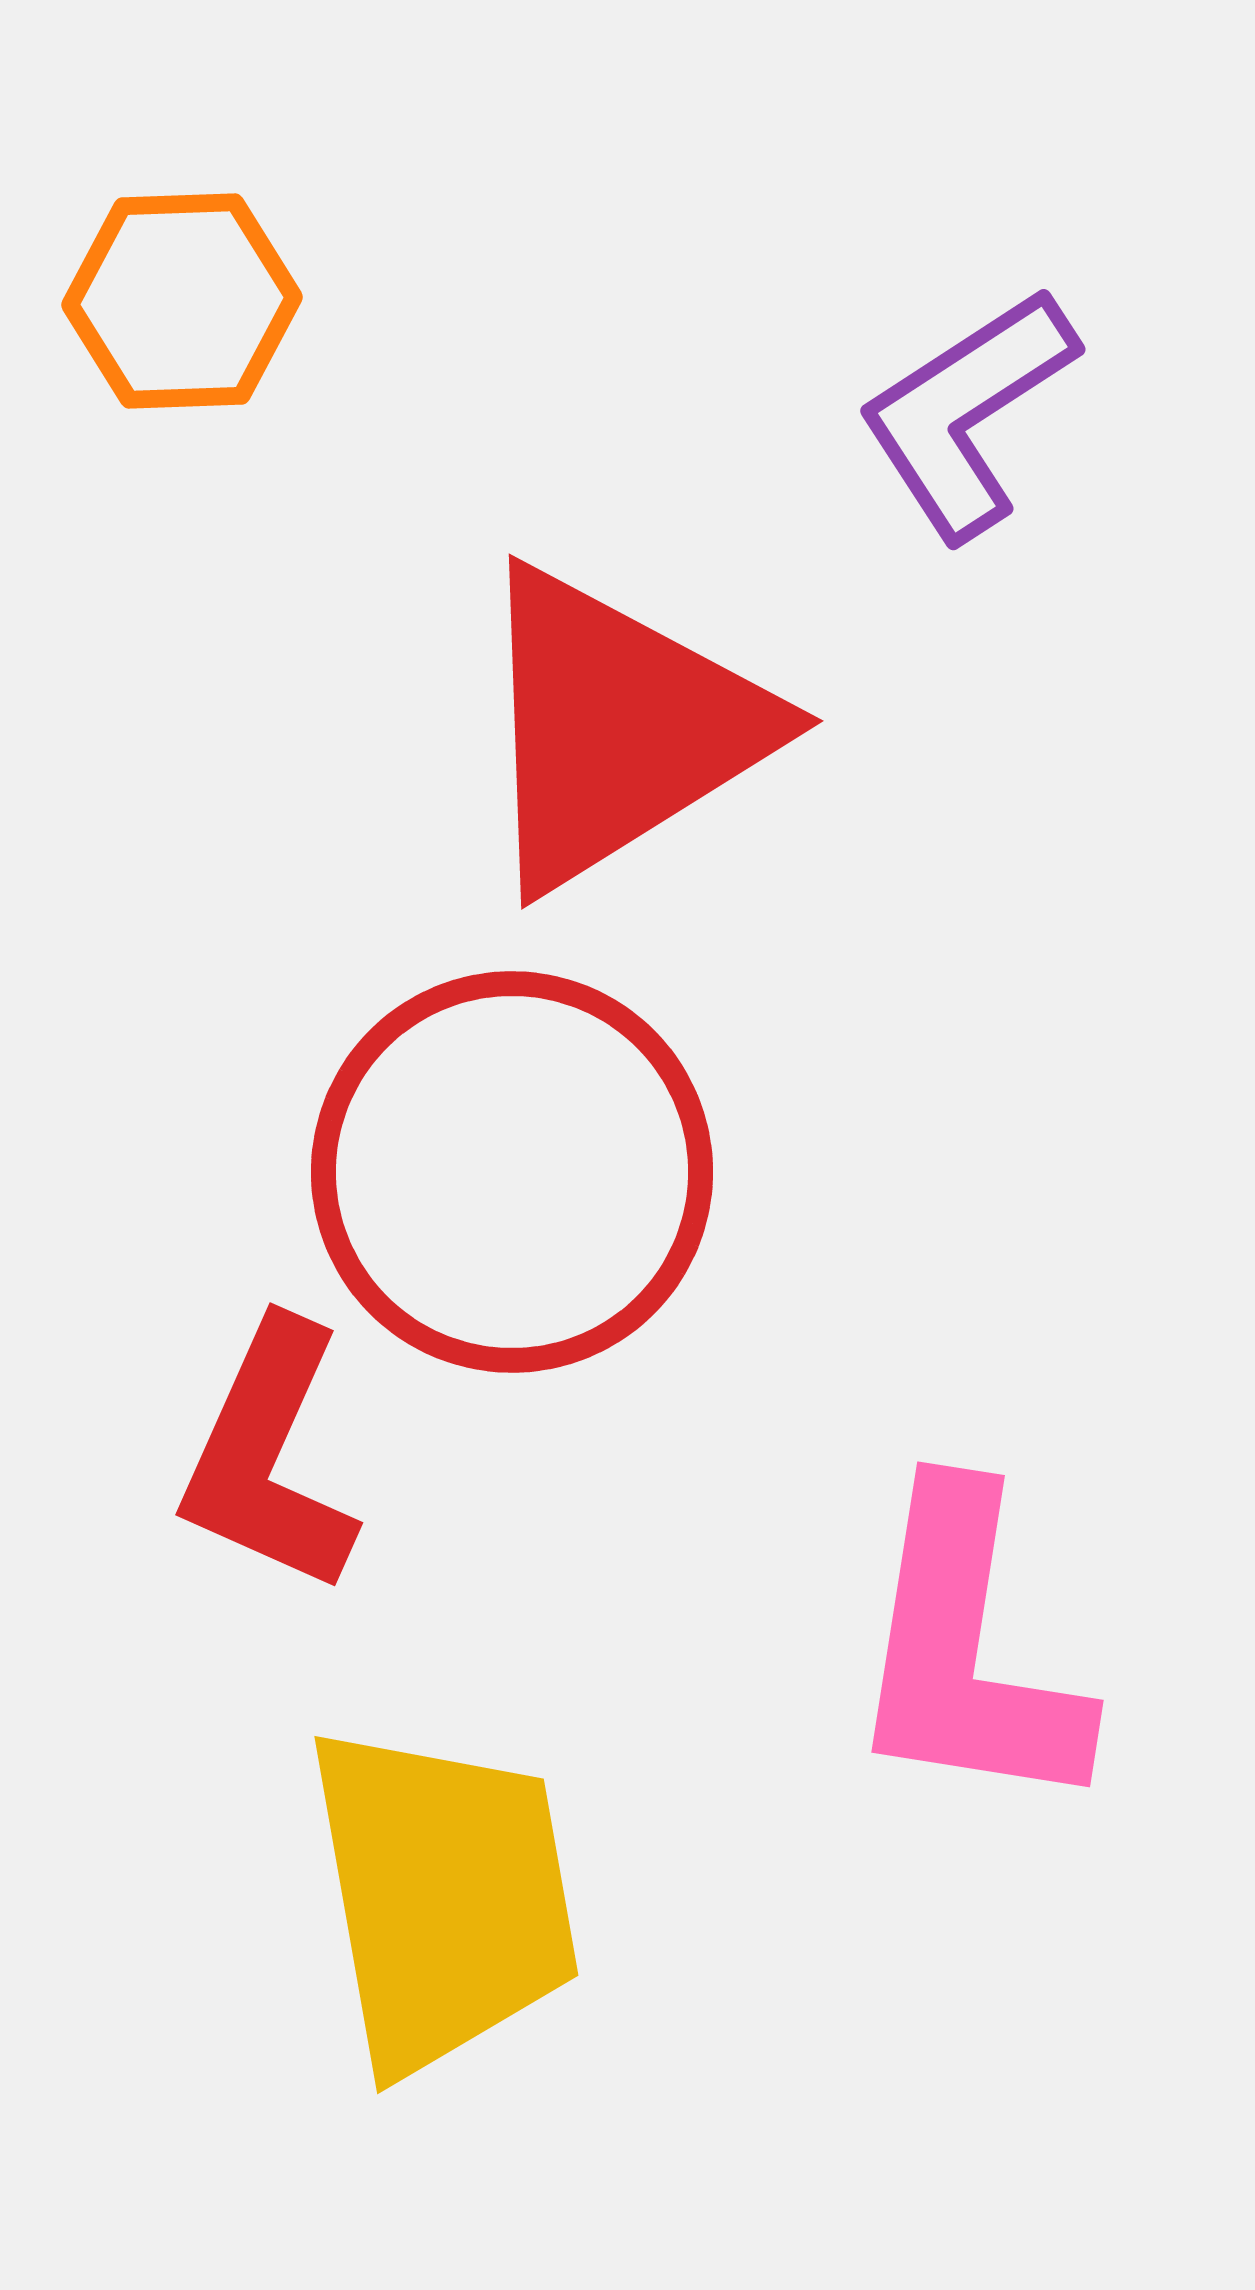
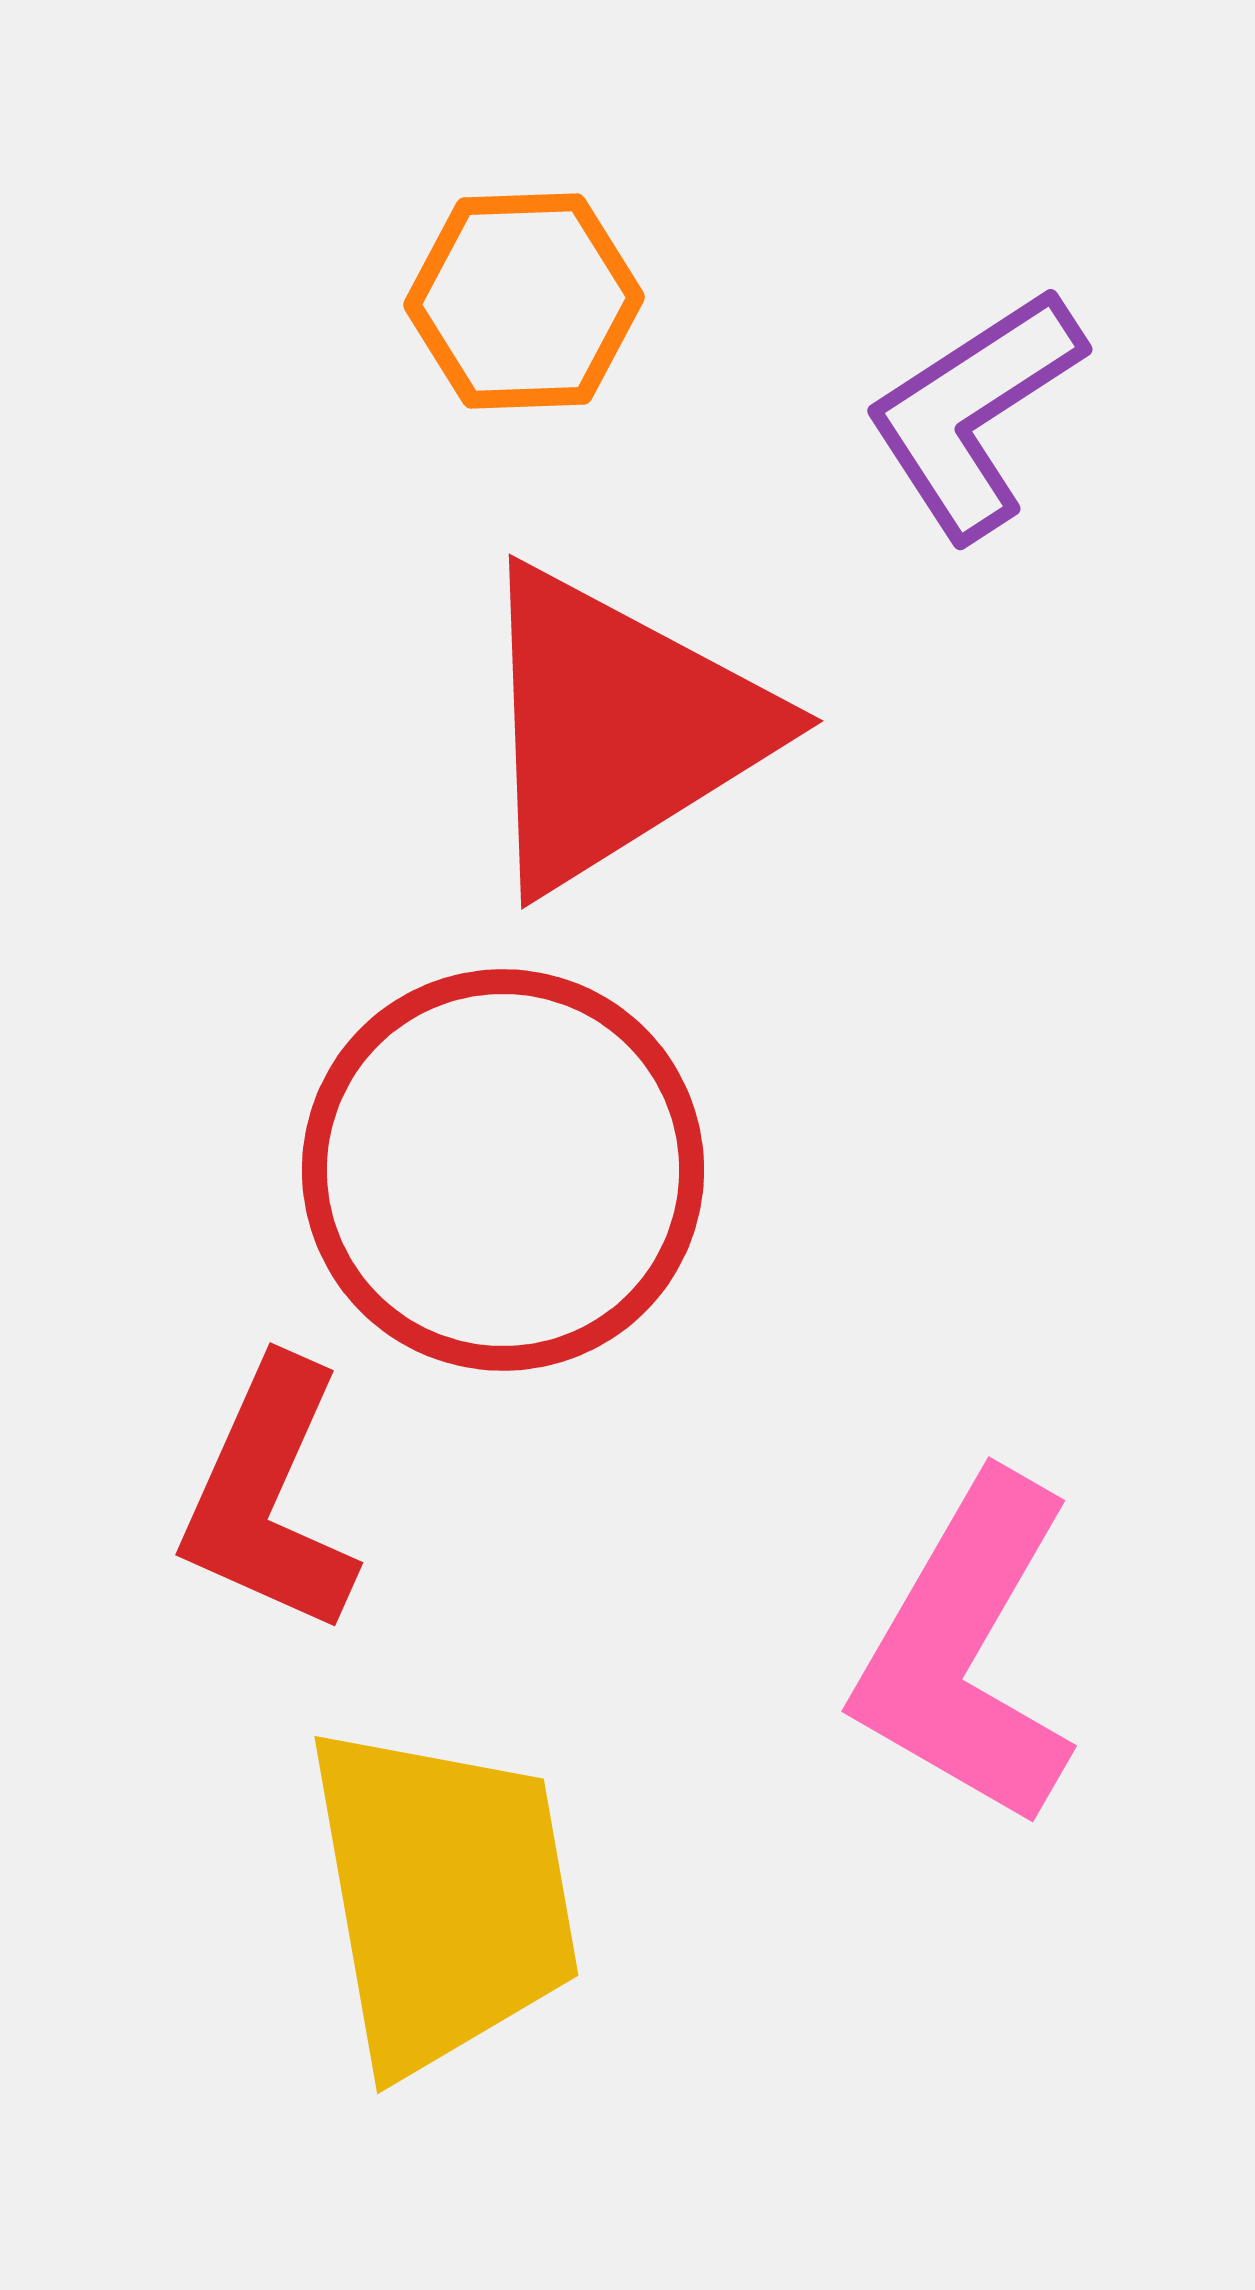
orange hexagon: moved 342 px right
purple L-shape: moved 7 px right
red circle: moved 9 px left, 2 px up
red L-shape: moved 40 px down
pink L-shape: rotated 21 degrees clockwise
